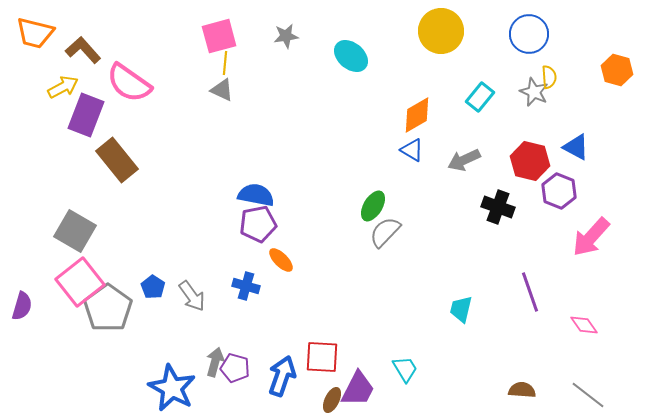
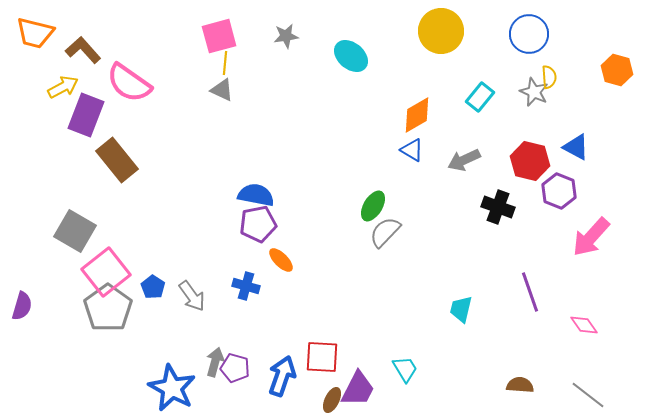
pink square at (80, 282): moved 26 px right, 10 px up
brown semicircle at (522, 390): moved 2 px left, 5 px up
